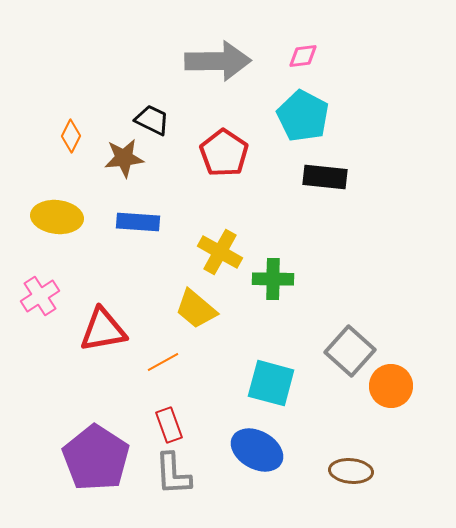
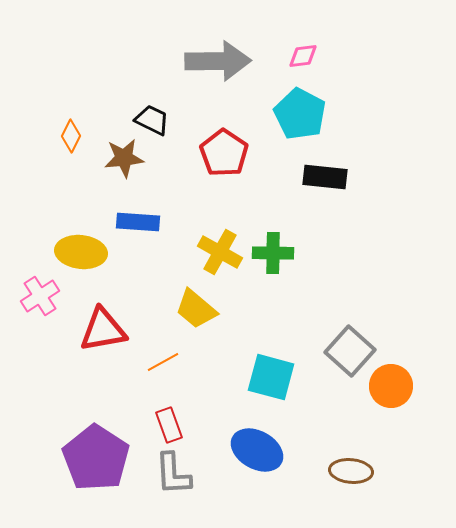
cyan pentagon: moved 3 px left, 2 px up
yellow ellipse: moved 24 px right, 35 px down
green cross: moved 26 px up
cyan square: moved 6 px up
